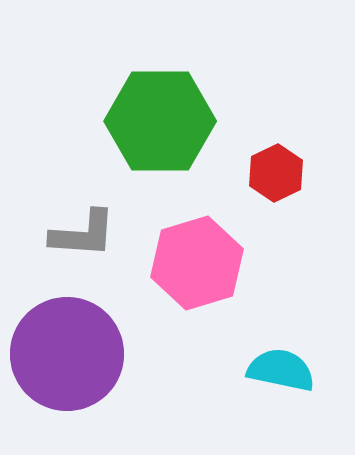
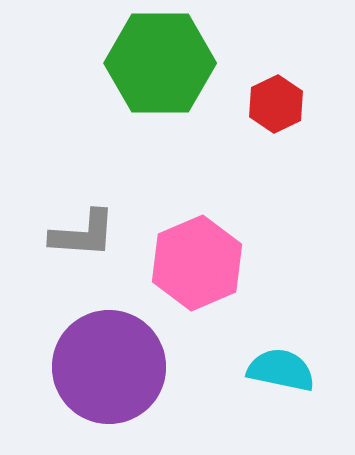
green hexagon: moved 58 px up
red hexagon: moved 69 px up
pink hexagon: rotated 6 degrees counterclockwise
purple circle: moved 42 px right, 13 px down
